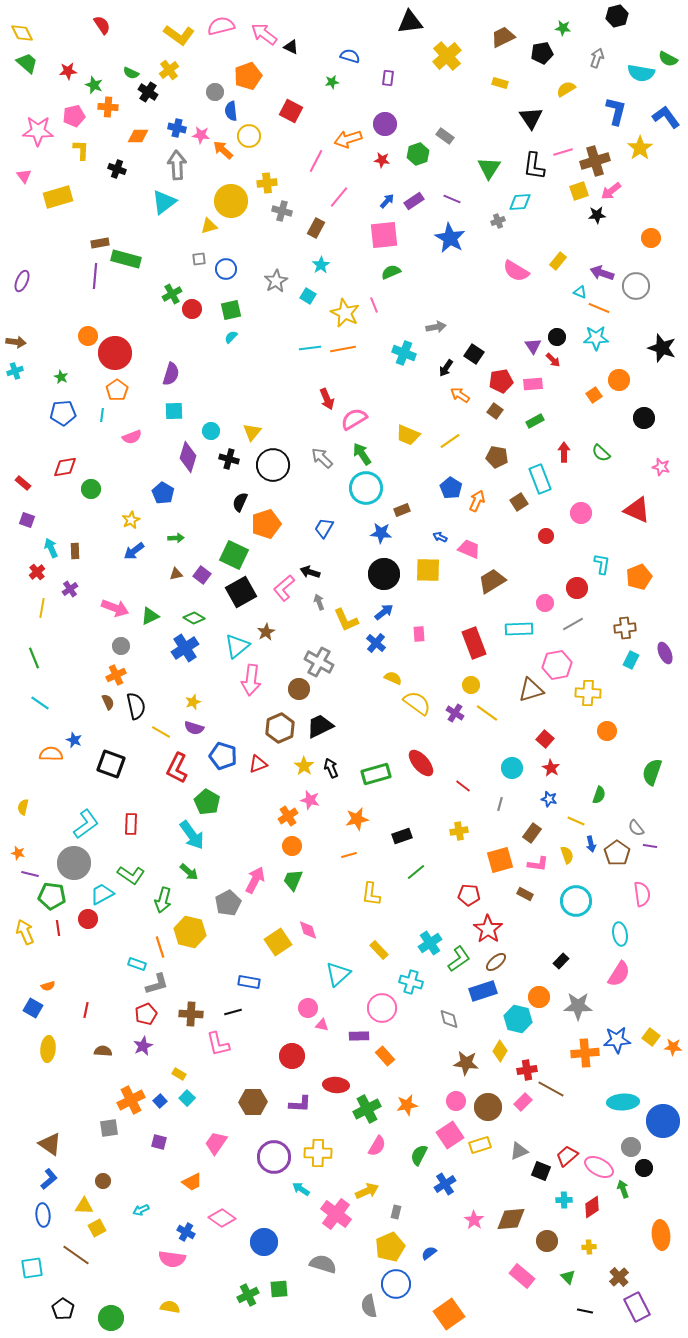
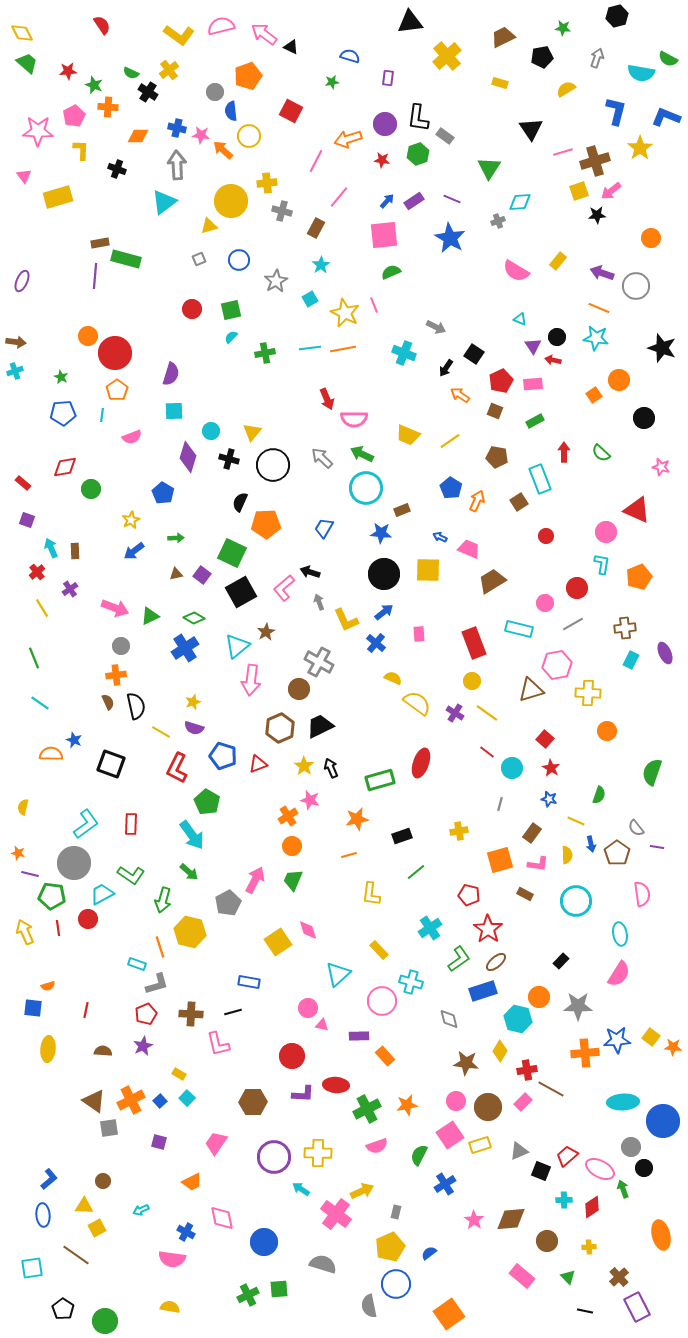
black pentagon at (542, 53): moved 4 px down
pink pentagon at (74, 116): rotated 15 degrees counterclockwise
blue L-shape at (666, 117): rotated 32 degrees counterclockwise
black triangle at (531, 118): moved 11 px down
black L-shape at (534, 166): moved 116 px left, 48 px up
gray square at (199, 259): rotated 16 degrees counterclockwise
blue circle at (226, 269): moved 13 px right, 9 px up
cyan triangle at (580, 292): moved 60 px left, 27 px down
green cross at (172, 294): moved 93 px right, 59 px down; rotated 18 degrees clockwise
cyan square at (308, 296): moved 2 px right, 3 px down; rotated 28 degrees clockwise
gray arrow at (436, 327): rotated 36 degrees clockwise
cyan star at (596, 338): rotated 10 degrees clockwise
red arrow at (553, 360): rotated 147 degrees clockwise
red pentagon at (501, 381): rotated 15 degrees counterclockwise
brown square at (495, 411): rotated 14 degrees counterclockwise
pink semicircle at (354, 419): rotated 148 degrees counterclockwise
green arrow at (362, 454): rotated 30 degrees counterclockwise
pink circle at (581, 513): moved 25 px right, 19 px down
orange pentagon at (266, 524): rotated 16 degrees clockwise
green square at (234, 555): moved 2 px left, 2 px up
yellow line at (42, 608): rotated 42 degrees counterclockwise
cyan rectangle at (519, 629): rotated 16 degrees clockwise
orange cross at (116, 675): rotated 18 degrees clockwise
yellow circle at (471, 685): moved 1 px right, 4 px up
red ellipse at (421, 763): rotated 60 degrees clockwise
green rectangle at (376, 774): moved 4 px right, 6 px down
red line at (463, 786): moved 24 px right, 34 px up
purple line at (650, 846): moved 7 px right, 1 px down
yellow semicircle at (567, 855): rotated 18 degrees clockwise
red pentagon at (469, 895): rotated 10 degrees clockwise
cyan cross at (430, 943): moved 15 px up
blue square at (33, 1008): rotated 24 degrees counterclockwise
pink circle at (382, 1008): moved 7 px up
purple L-shape at (300, 1104): moved 3 px right, 10 px up
brown triangle at (50, 1144): moved 44 px right, 43 px up
pink semicircle at (377, 1146): rotated 40 degrees clockwise
pink ellipse at (599, 1167): moved 1 px right, 2 px down
yellow arrow at (367, 1191): moved 5 px left
pink diamond at (222, 1218): rotated 44 degrees clockwise
orange ellipse at (661, 1235): rotated 8 degrees counterclockwise
green circle at (111, 1318): moved 6 px left, 3 px down
